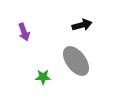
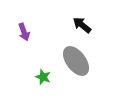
black arrow: rotated 126 degrees counterclockwise
green star: rotated 21 degrees clockwise
